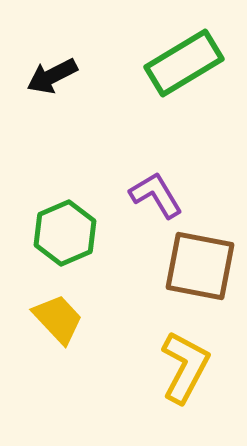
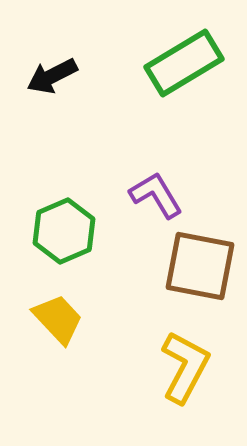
green hexagon: moved 1 px left, 2 px up
